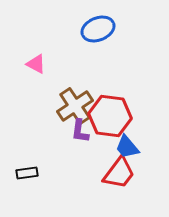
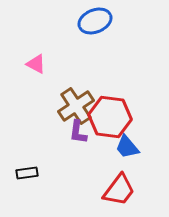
blue ellipse: moved 3 px left, 8 px up
brown cross: moved 1 px right
red hexagon: moved 1 px down
purple L-shape: moved 2 px left, 1 px down
red trapezoid: moved 17 px down
